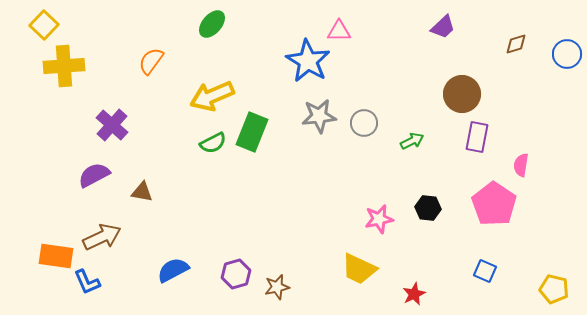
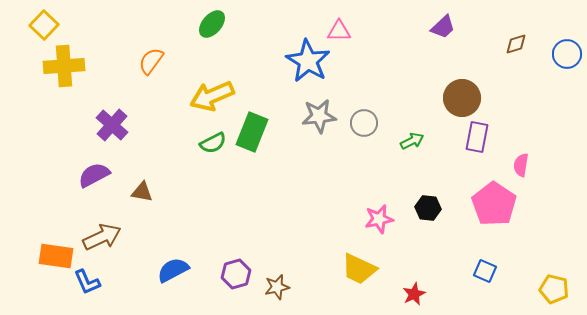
brown circle: moved 4 px down
